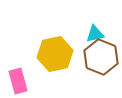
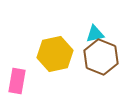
pink rectangle: moved 1 px left; rotated 25 degrees clockwise
